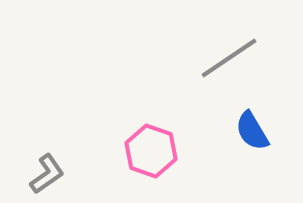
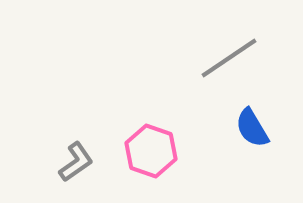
blue semicircle: moved 3 px up
gray L-shape: moved 29 px right, 12 px up
